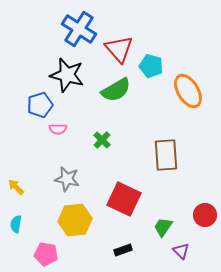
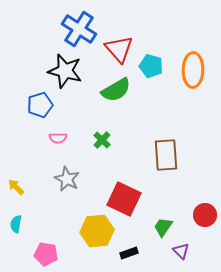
black star: moved 2 px left, 4 px up
orange ellipse: moved 5 px right, 21 px up; rotated 32 degrees clockwise
pink semicircle: moved 9 px down
gray star: rotated 15 degrees clockwise
yellow hexagon: moved 22 px right, 11 px down
black rectangle: moved 6 px right, 3 px down
